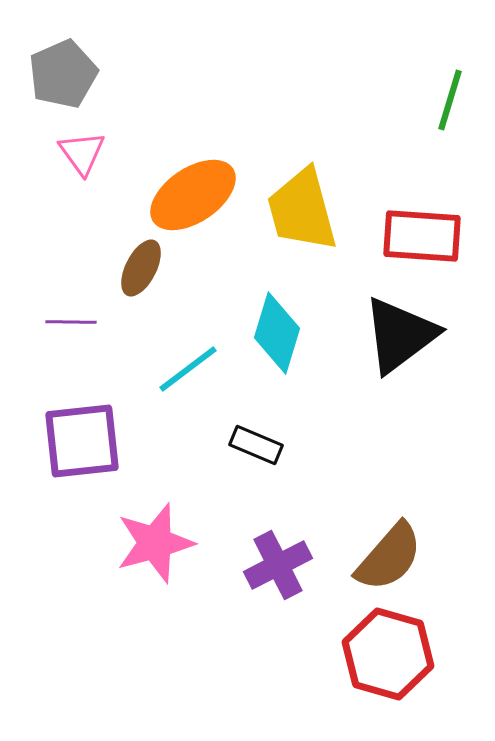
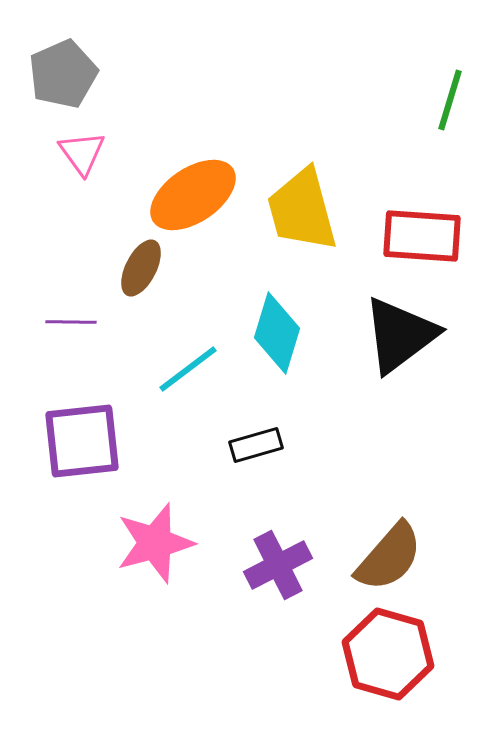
black rectangle: rotated 39 degrees counterclockwise
